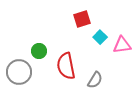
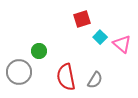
pink triangle: moved 1 px up; rotated 48 degrees clockwise
red semicircle: moved 11 px down
